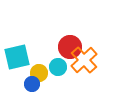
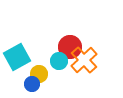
cyan square: rotated 16 degrees counterclockwise
cyan circle: moved 1 px right, 6 px up
yellow circle: moved 1 px down
